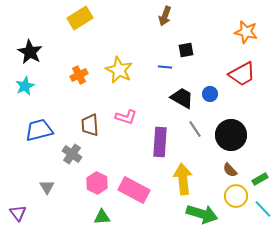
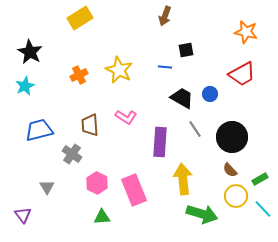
pink L-shape: rotated 15 degrees clockwise
black circle: moved 1 px right, 2 px down
pink rectangle: rotated 40 degrees clockwise
purple triangle: moved 5 px right, 2 px down
